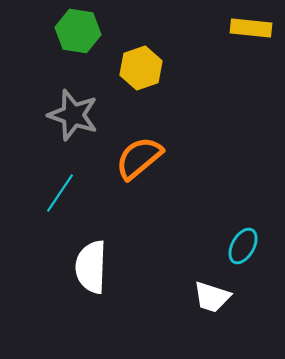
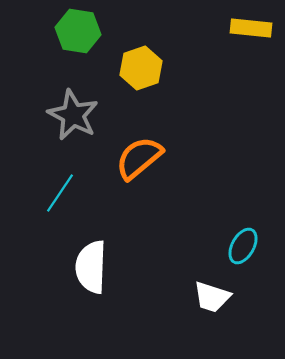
gray star: rotated 9 degrees clockwise
